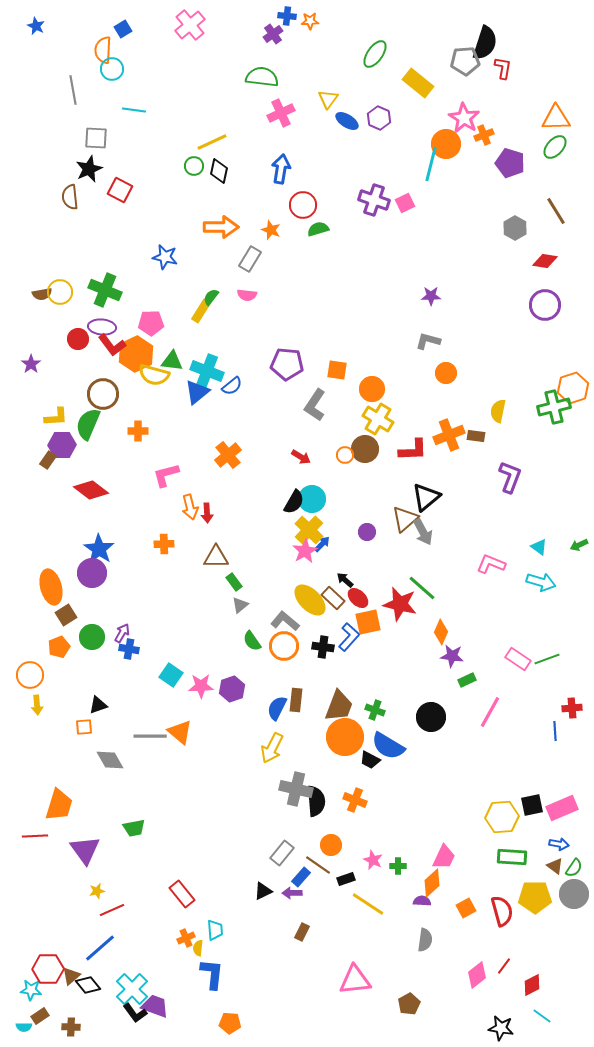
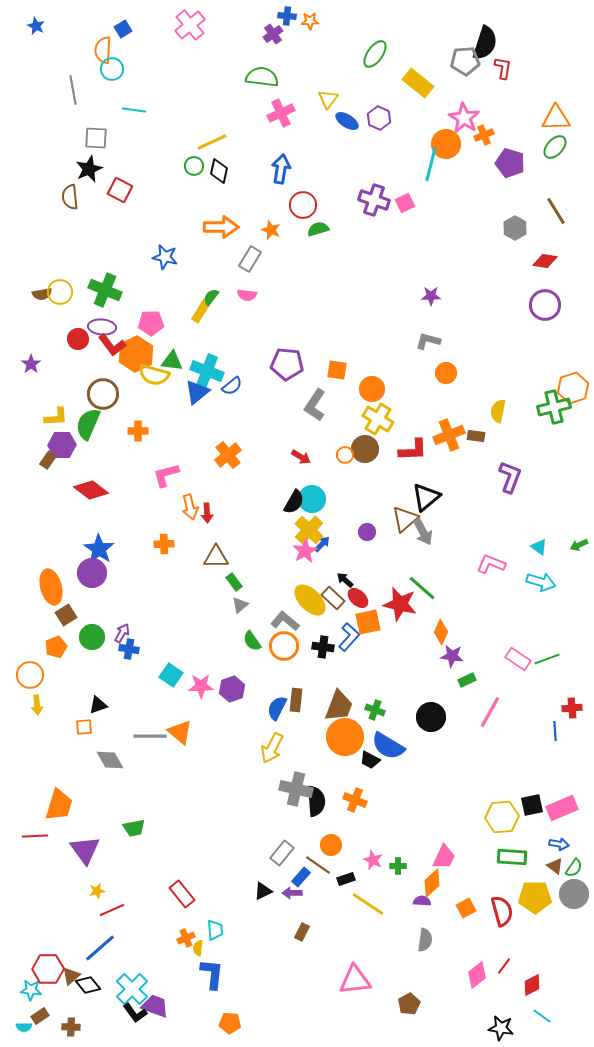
orange pentagon at (59, 647): moved 3 px left
